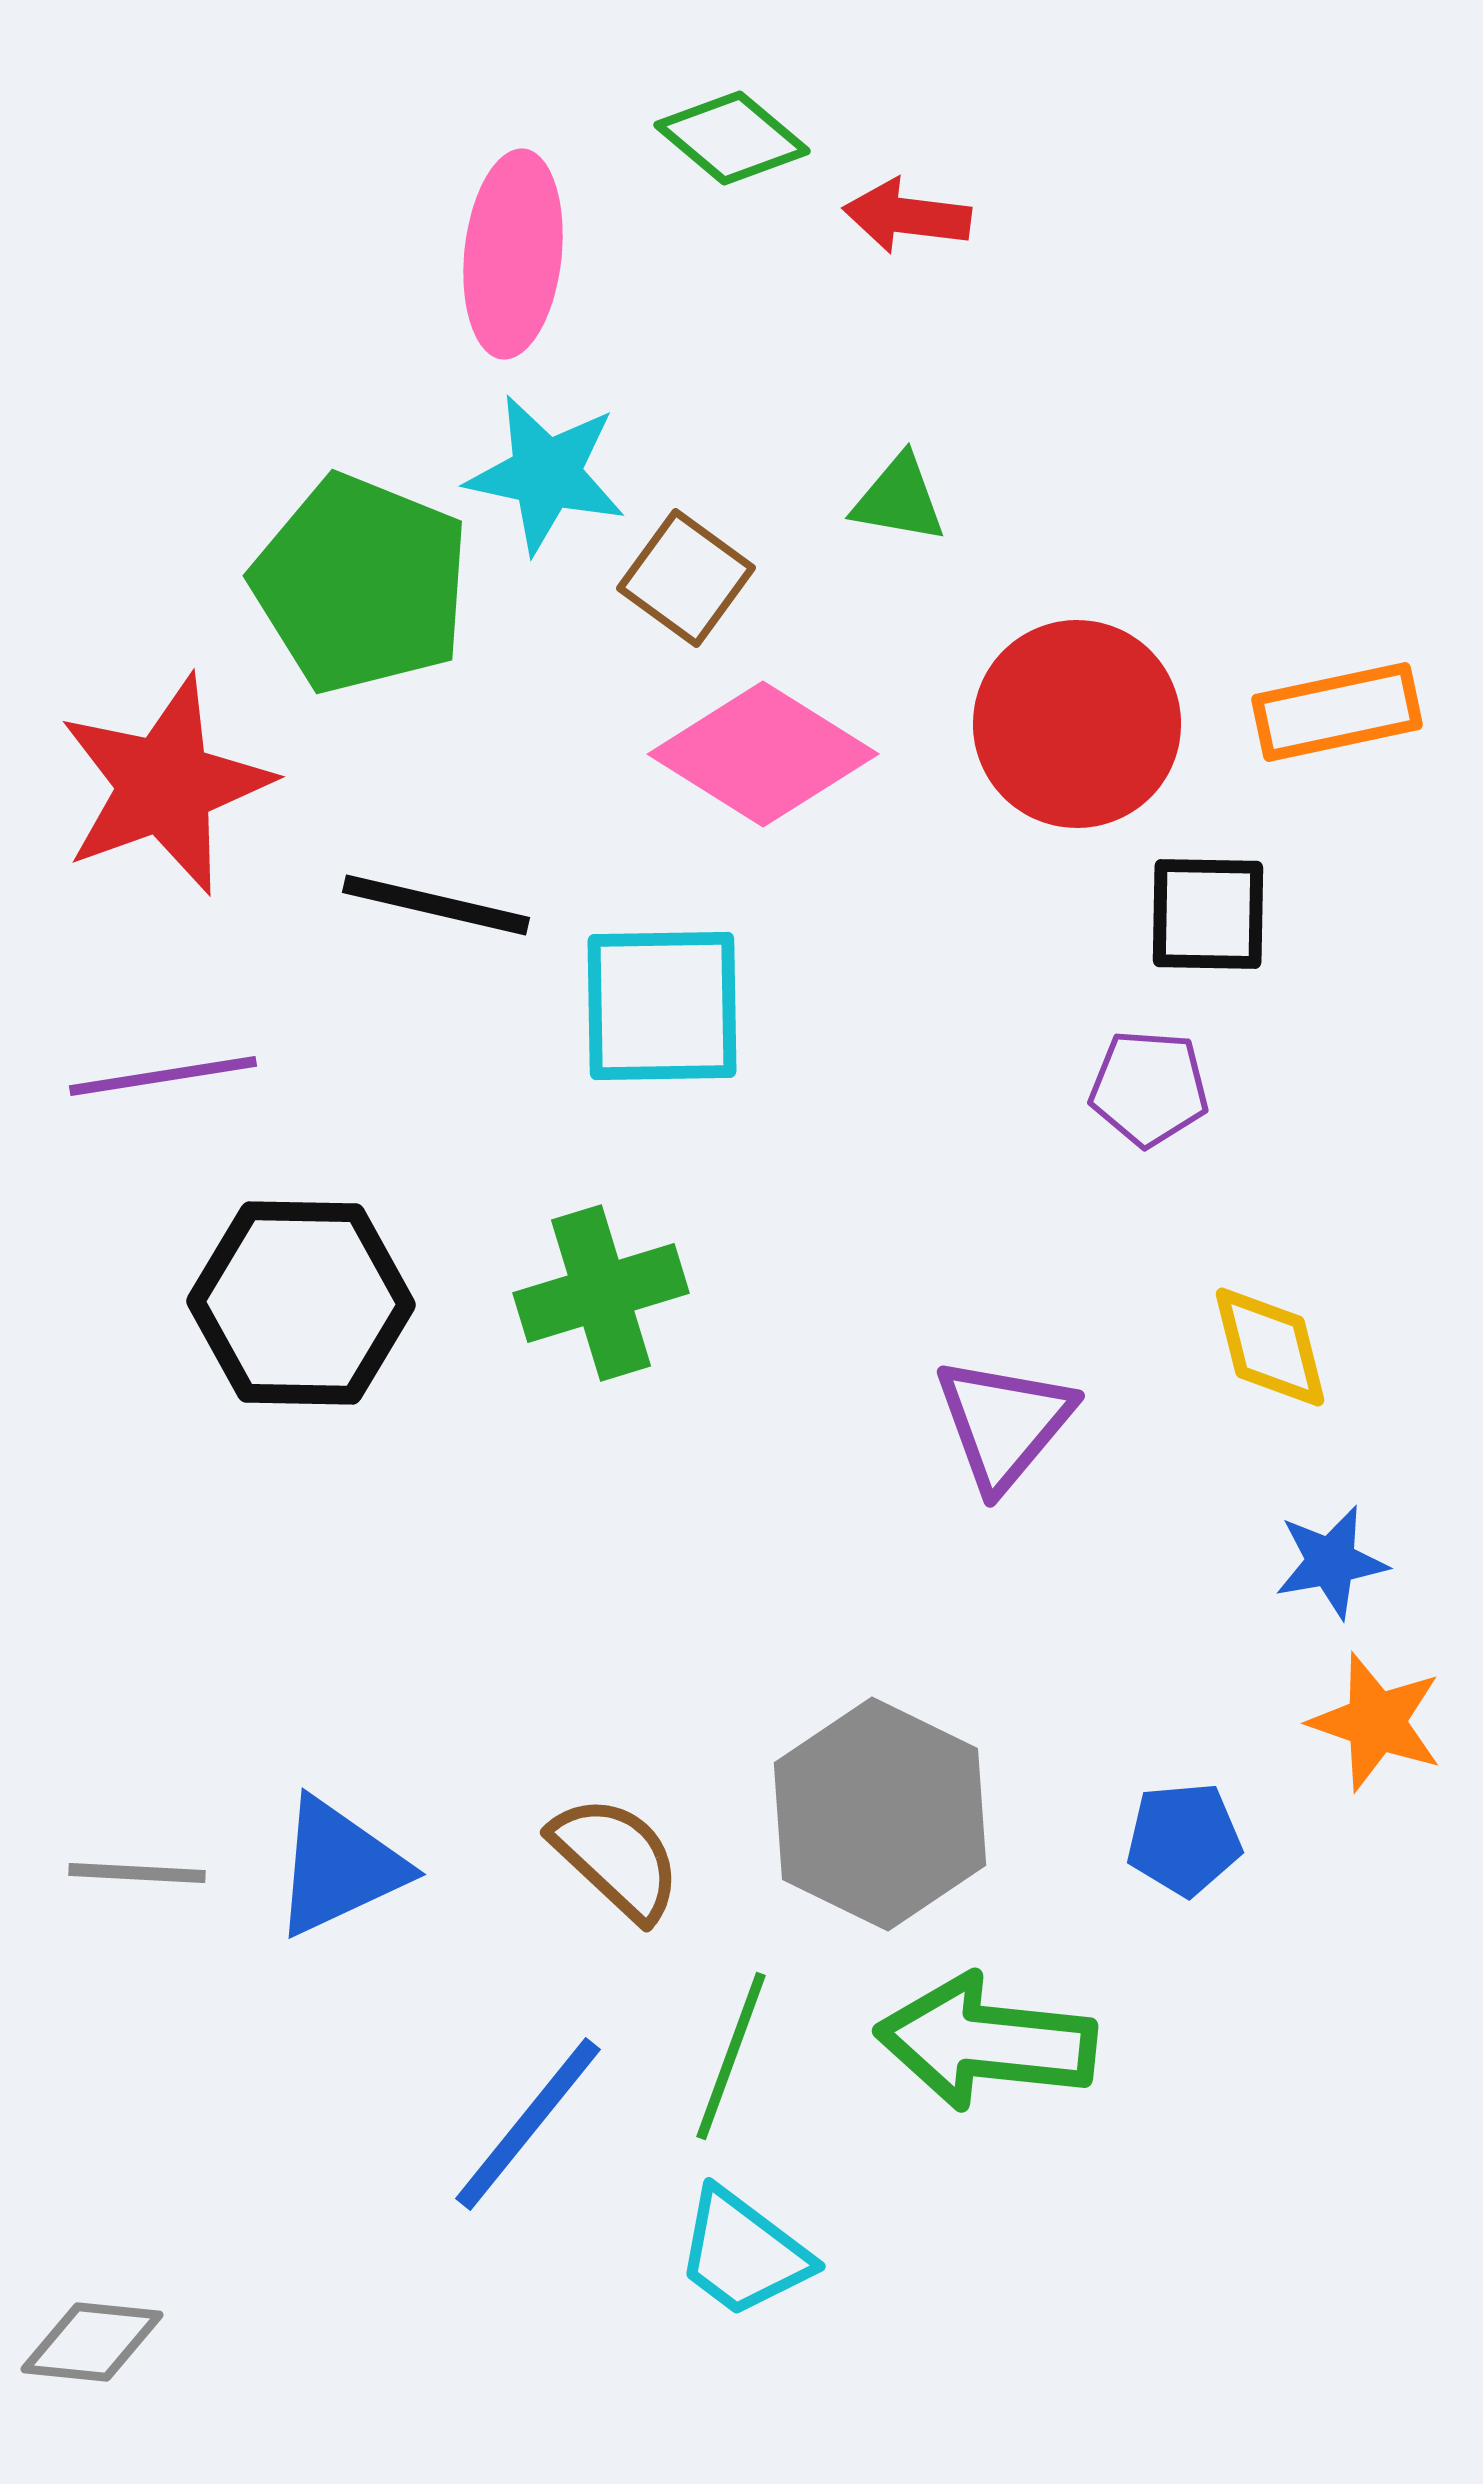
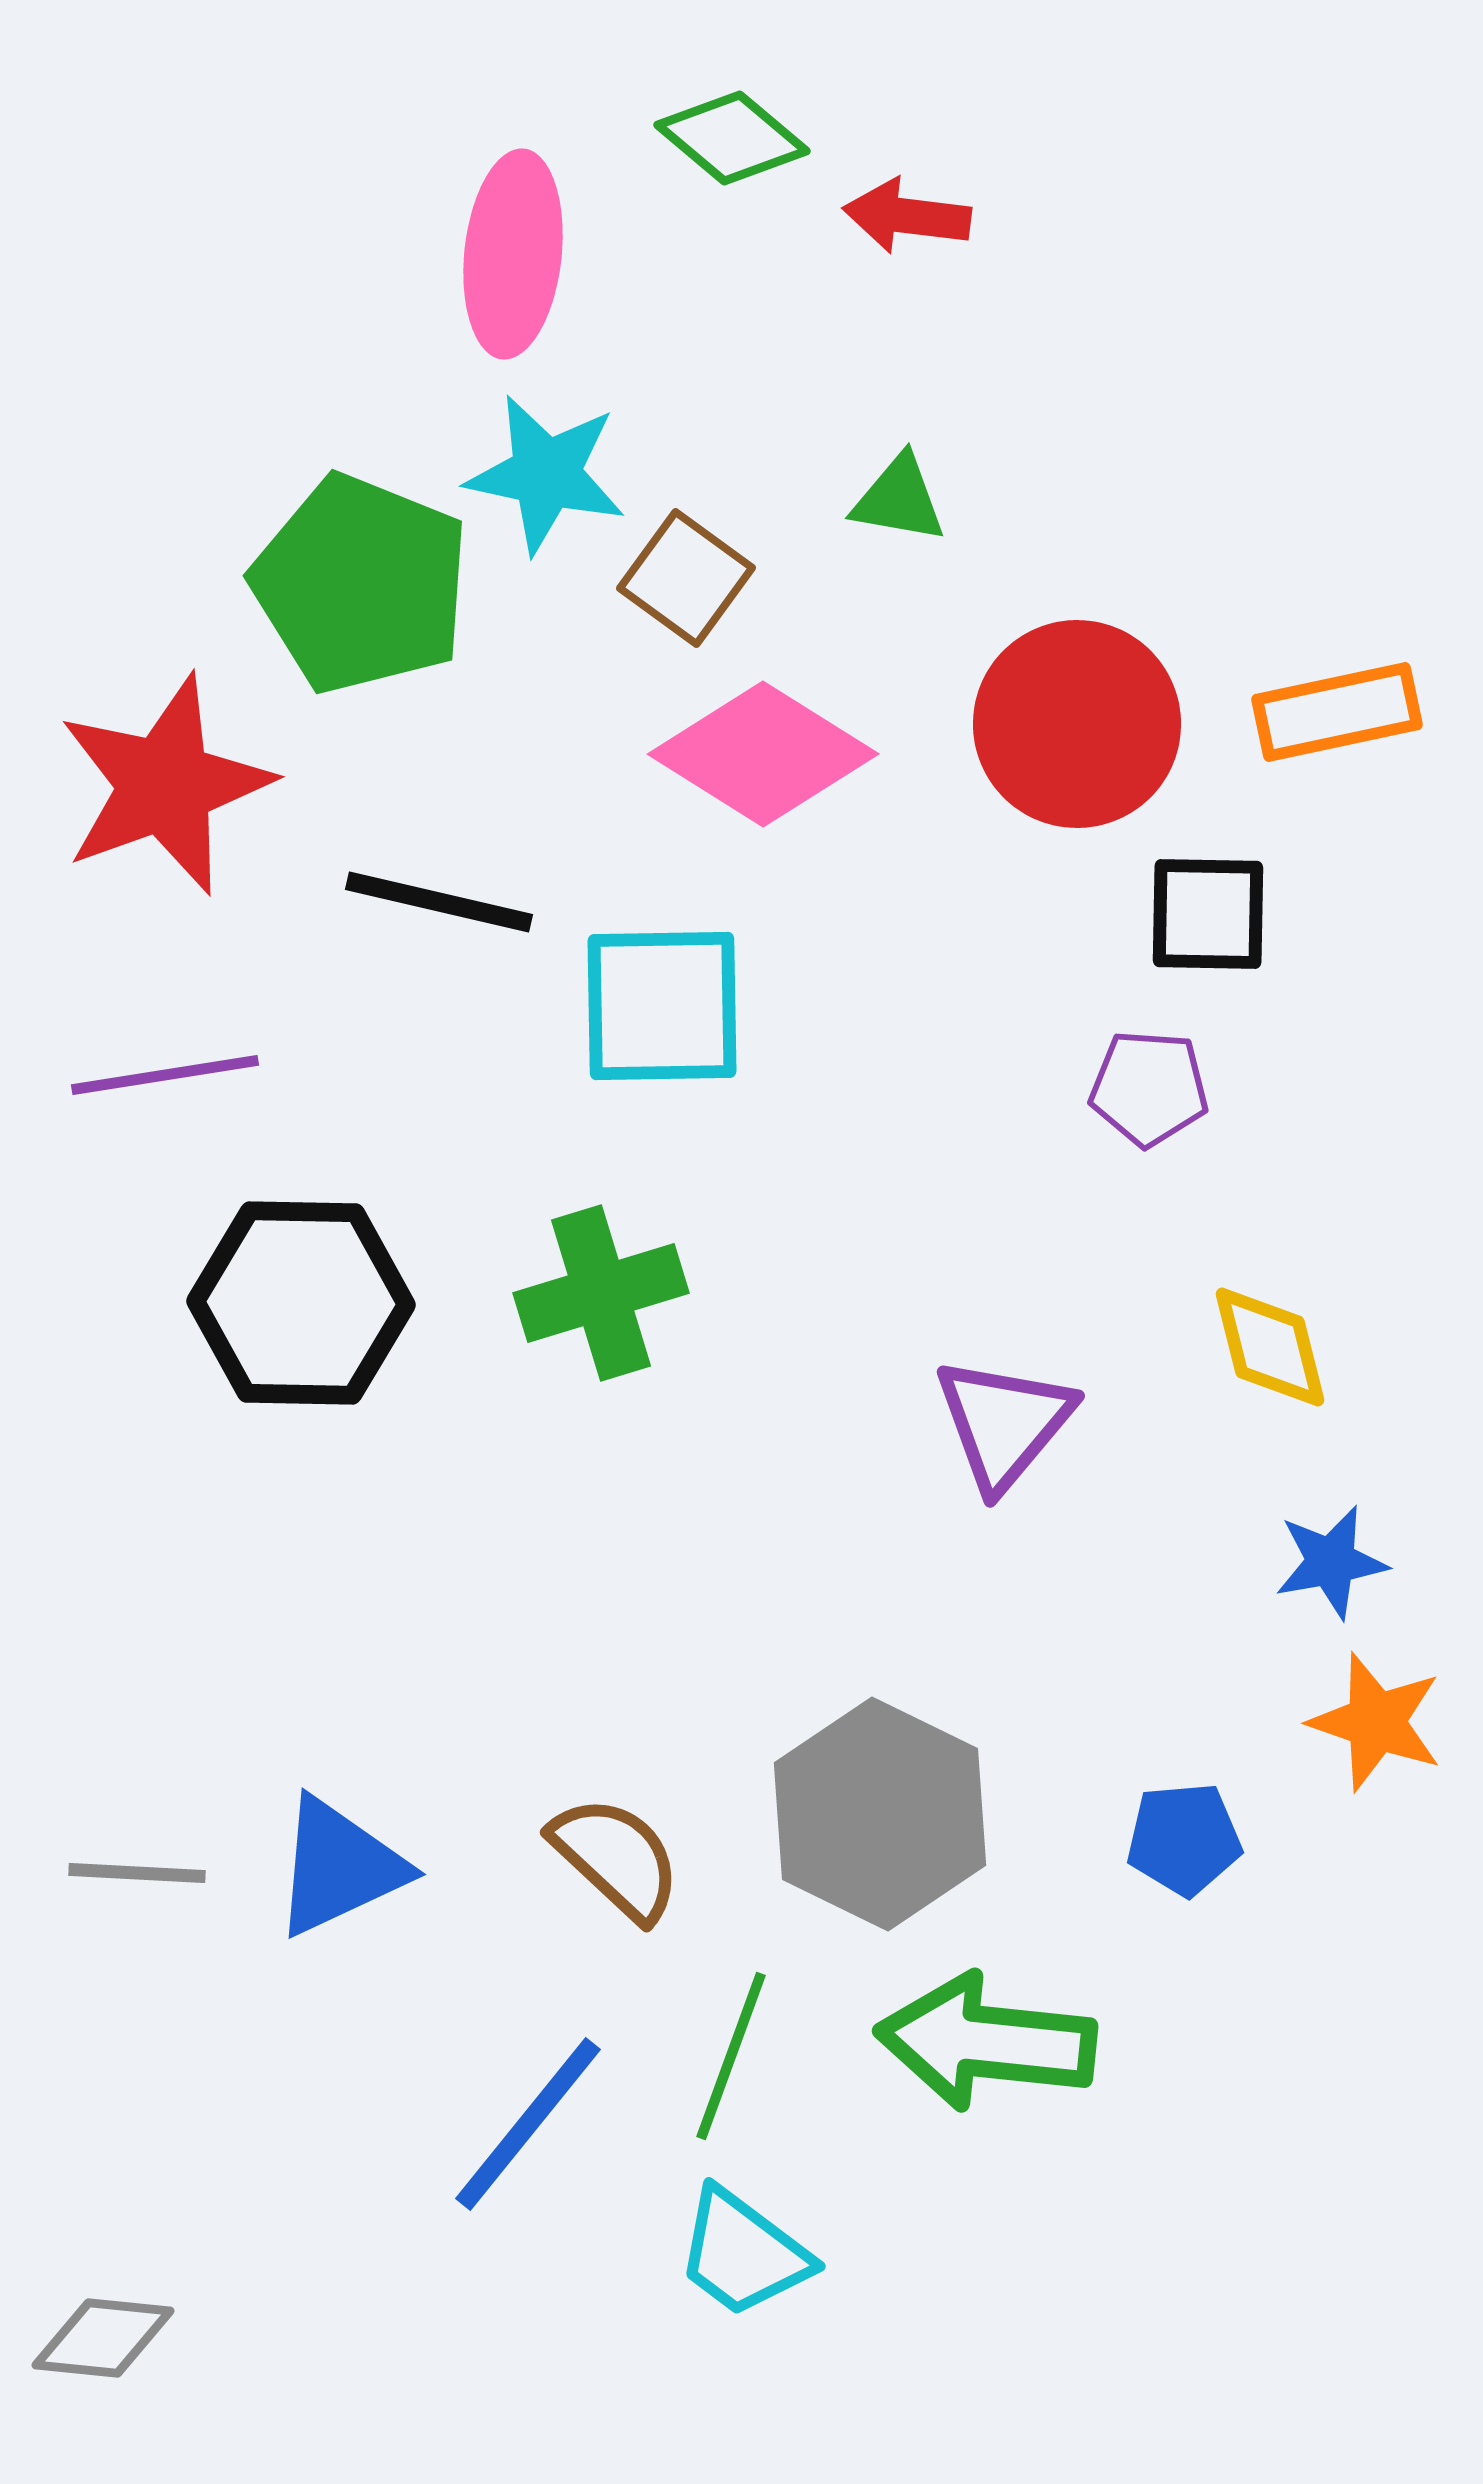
black line: moved 3 px right, 3 px up
purple line: moved 2 px right, 1 px up
gray diamond: moved 11 px right, 4 px up
